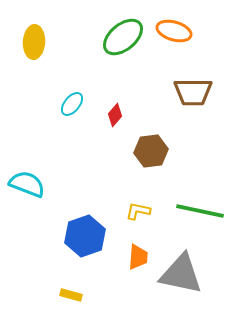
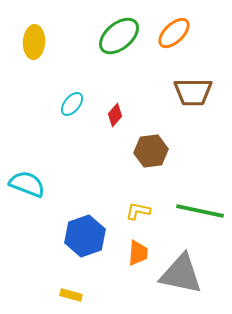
orange ellipse: moved 2 px down; rotated 60 degrees counterclockwise
green ellipse: moved 4 px left, 1 px up
orange trapezoid: moved 4 px up
